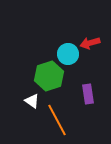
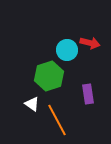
red arrow: rotated 150 degrees counterclockwise
cyan circle: moved 1 px left, 4 px up
white triangle: moved 3 px down
